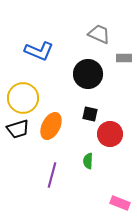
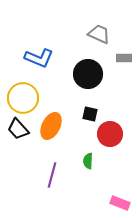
blue L-shape: moved 7 px down
black trapezoid: rotated 65 degrees clockwise
